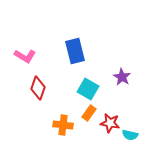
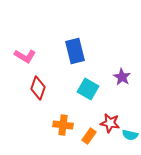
orange rectangle: moved 23 px down
